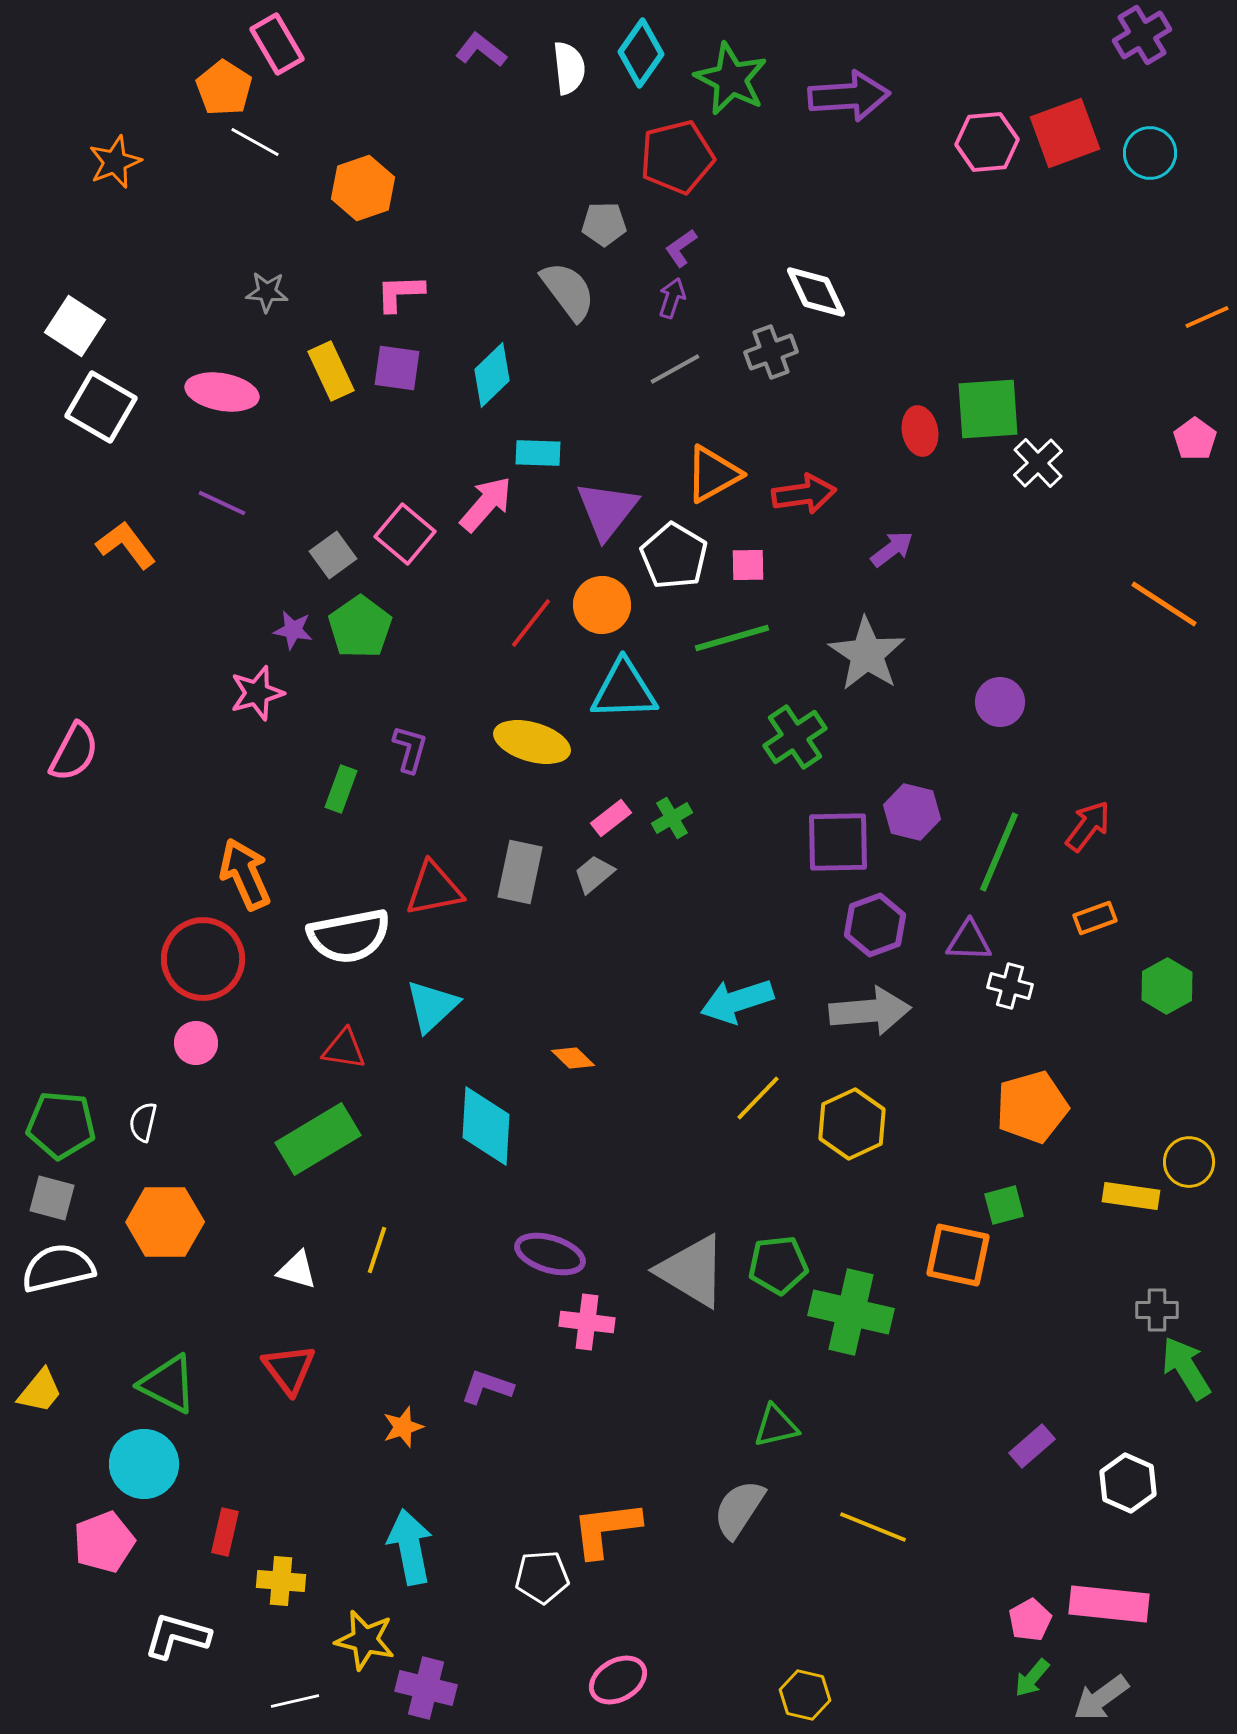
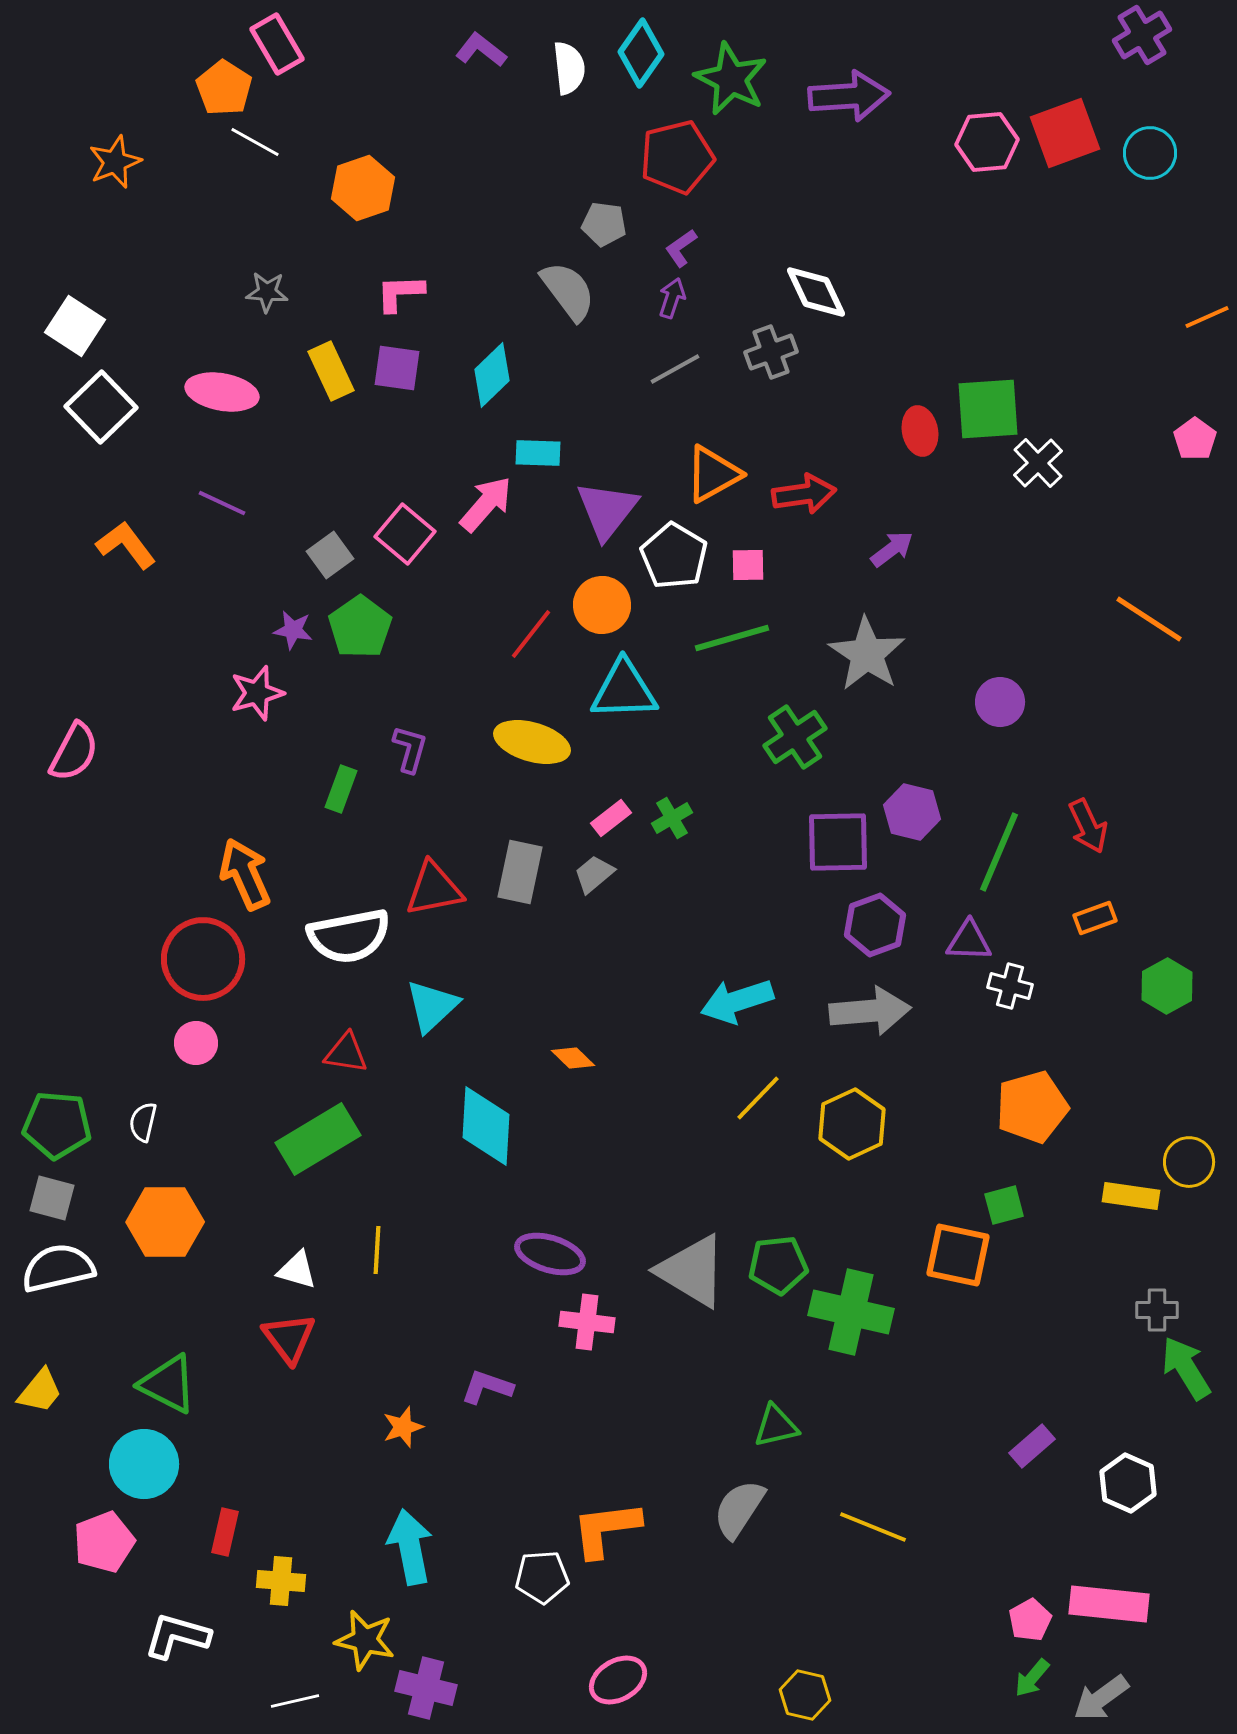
gray pentagon at (604, 224): rotated 9 degrees clockwise
white square at (101, 407): rotated 16 degrees clockwise
gray square at (333, 555): moved 3 px left
orange line at (1164, 604): moved 15 px left, 15 px down
red line at (531, 623): moved 11 px down
red arrow at (1088, 826): rotated 118 degrees clockwise
red triangle at (344, 1049): moved 2 px right, 4 px down
green pentagon at (61, 1125): moved 4 px left
yellow line at (377, 1250): rotated 15 degrees counterclockwise
red triangle at (289, 1369): moved 31 px up
